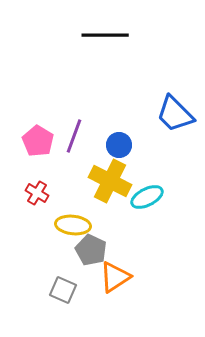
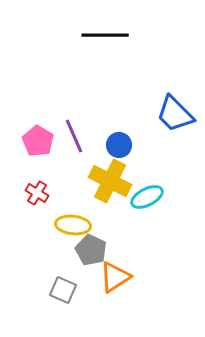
purple line: rotated 44 degrees counterclockwise
